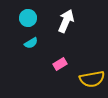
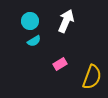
cyan circle: moved 2 px right, 3 px down
cyan semicircle: moved 3 px right, 2 px up
yellow semicircle: moved 2 px up; rotated 60 degrees counterclockwise
